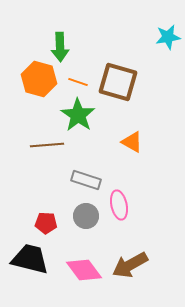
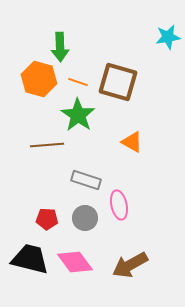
gray circle: moved 1 px left, 2 px down
red pentagon: moved 1 px right, 4 px up
pink diamond: moved 9 px left, 8 px up
